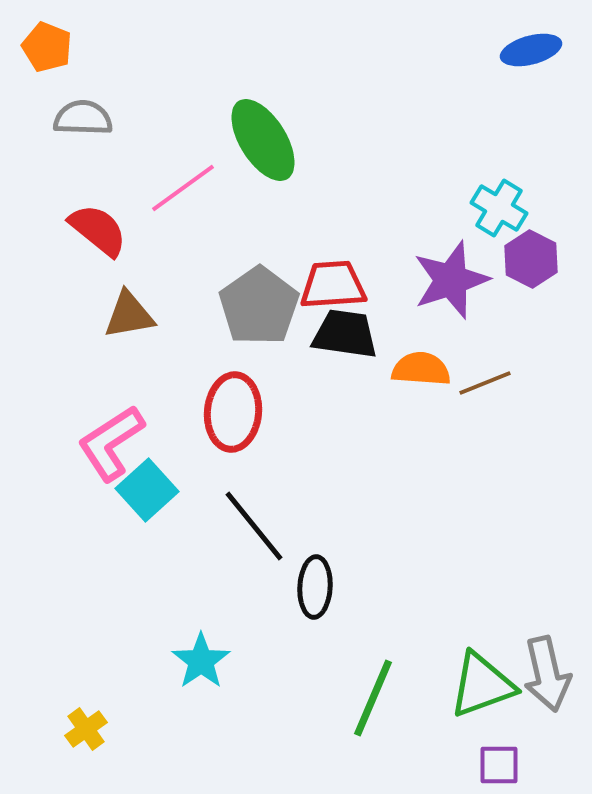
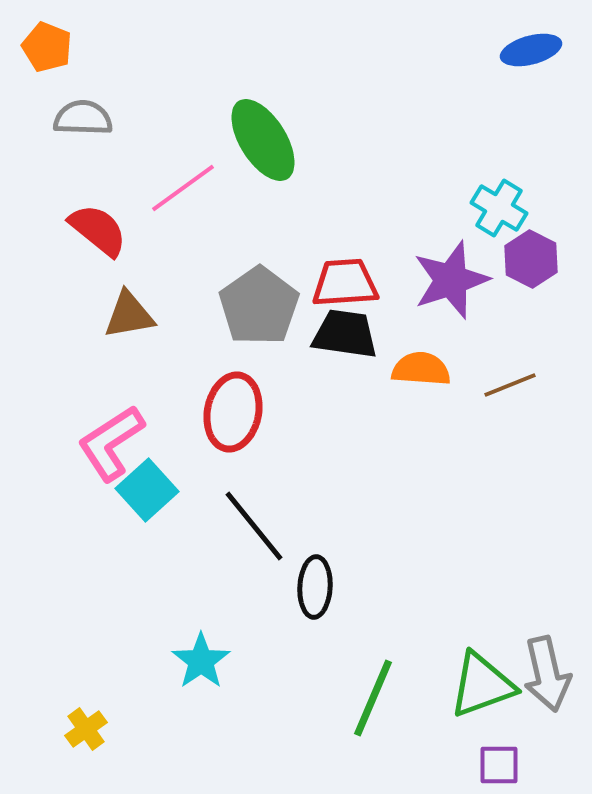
red trapezoid: moved 12 px right, 2 px up
brown line: moved 25 px right, 2 px down
red ellipse: rotated 6 degrees clockwise
